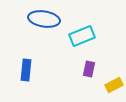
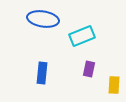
blue ellipse: moved 1 px left
blue rectangle: moved 16 px right, 3 px down
yellow rectangle: rotated 60 degrees counterclockwise
